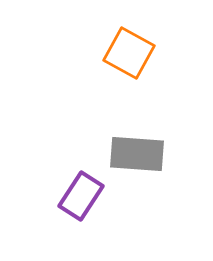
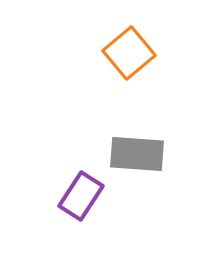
orange square: rotated 21 degrees clockwise
